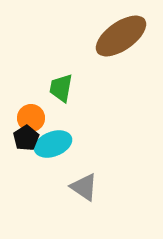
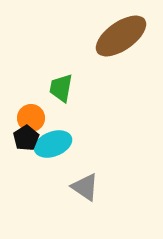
gray triangle: moved 1 px right
